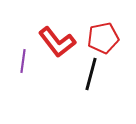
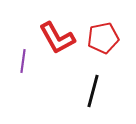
red L-shape: moved 4 px up; rotated 9 degrees clockwise
black line: moved 2 px right, 17 px down
